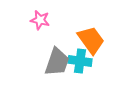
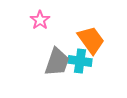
pink star: rotated 24 degrees clockwise
